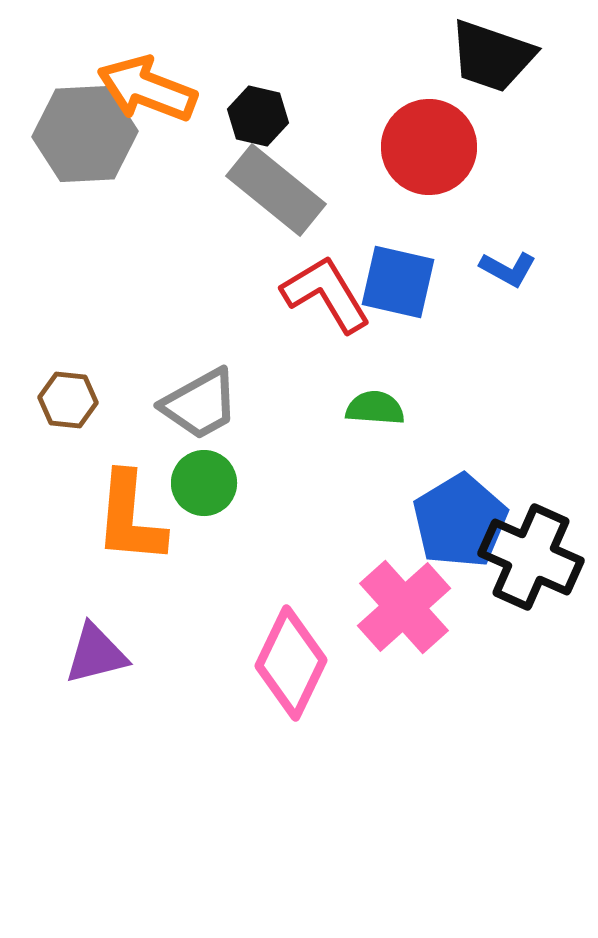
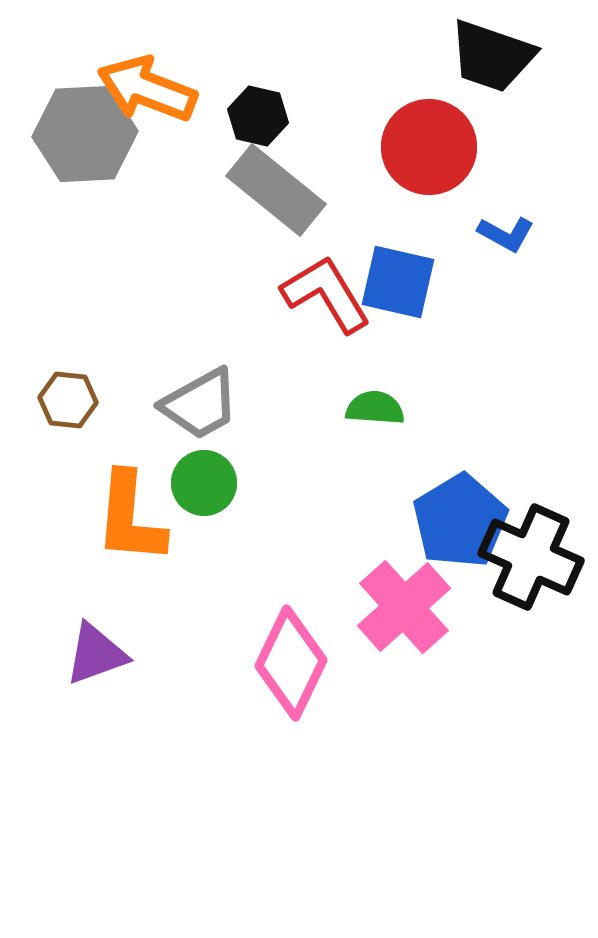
blue L-shape: moved 2 px left, 35 px up
purple triangle: rotated 6 degrees counterclockwise
